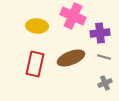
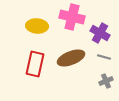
pink cross: moved 1 px left, 1 px down; rotated 10 degrees counterclockwise
purple cross: rotated 36 degrees clockwise
gray cross: moved 1 px right, 2 px up
